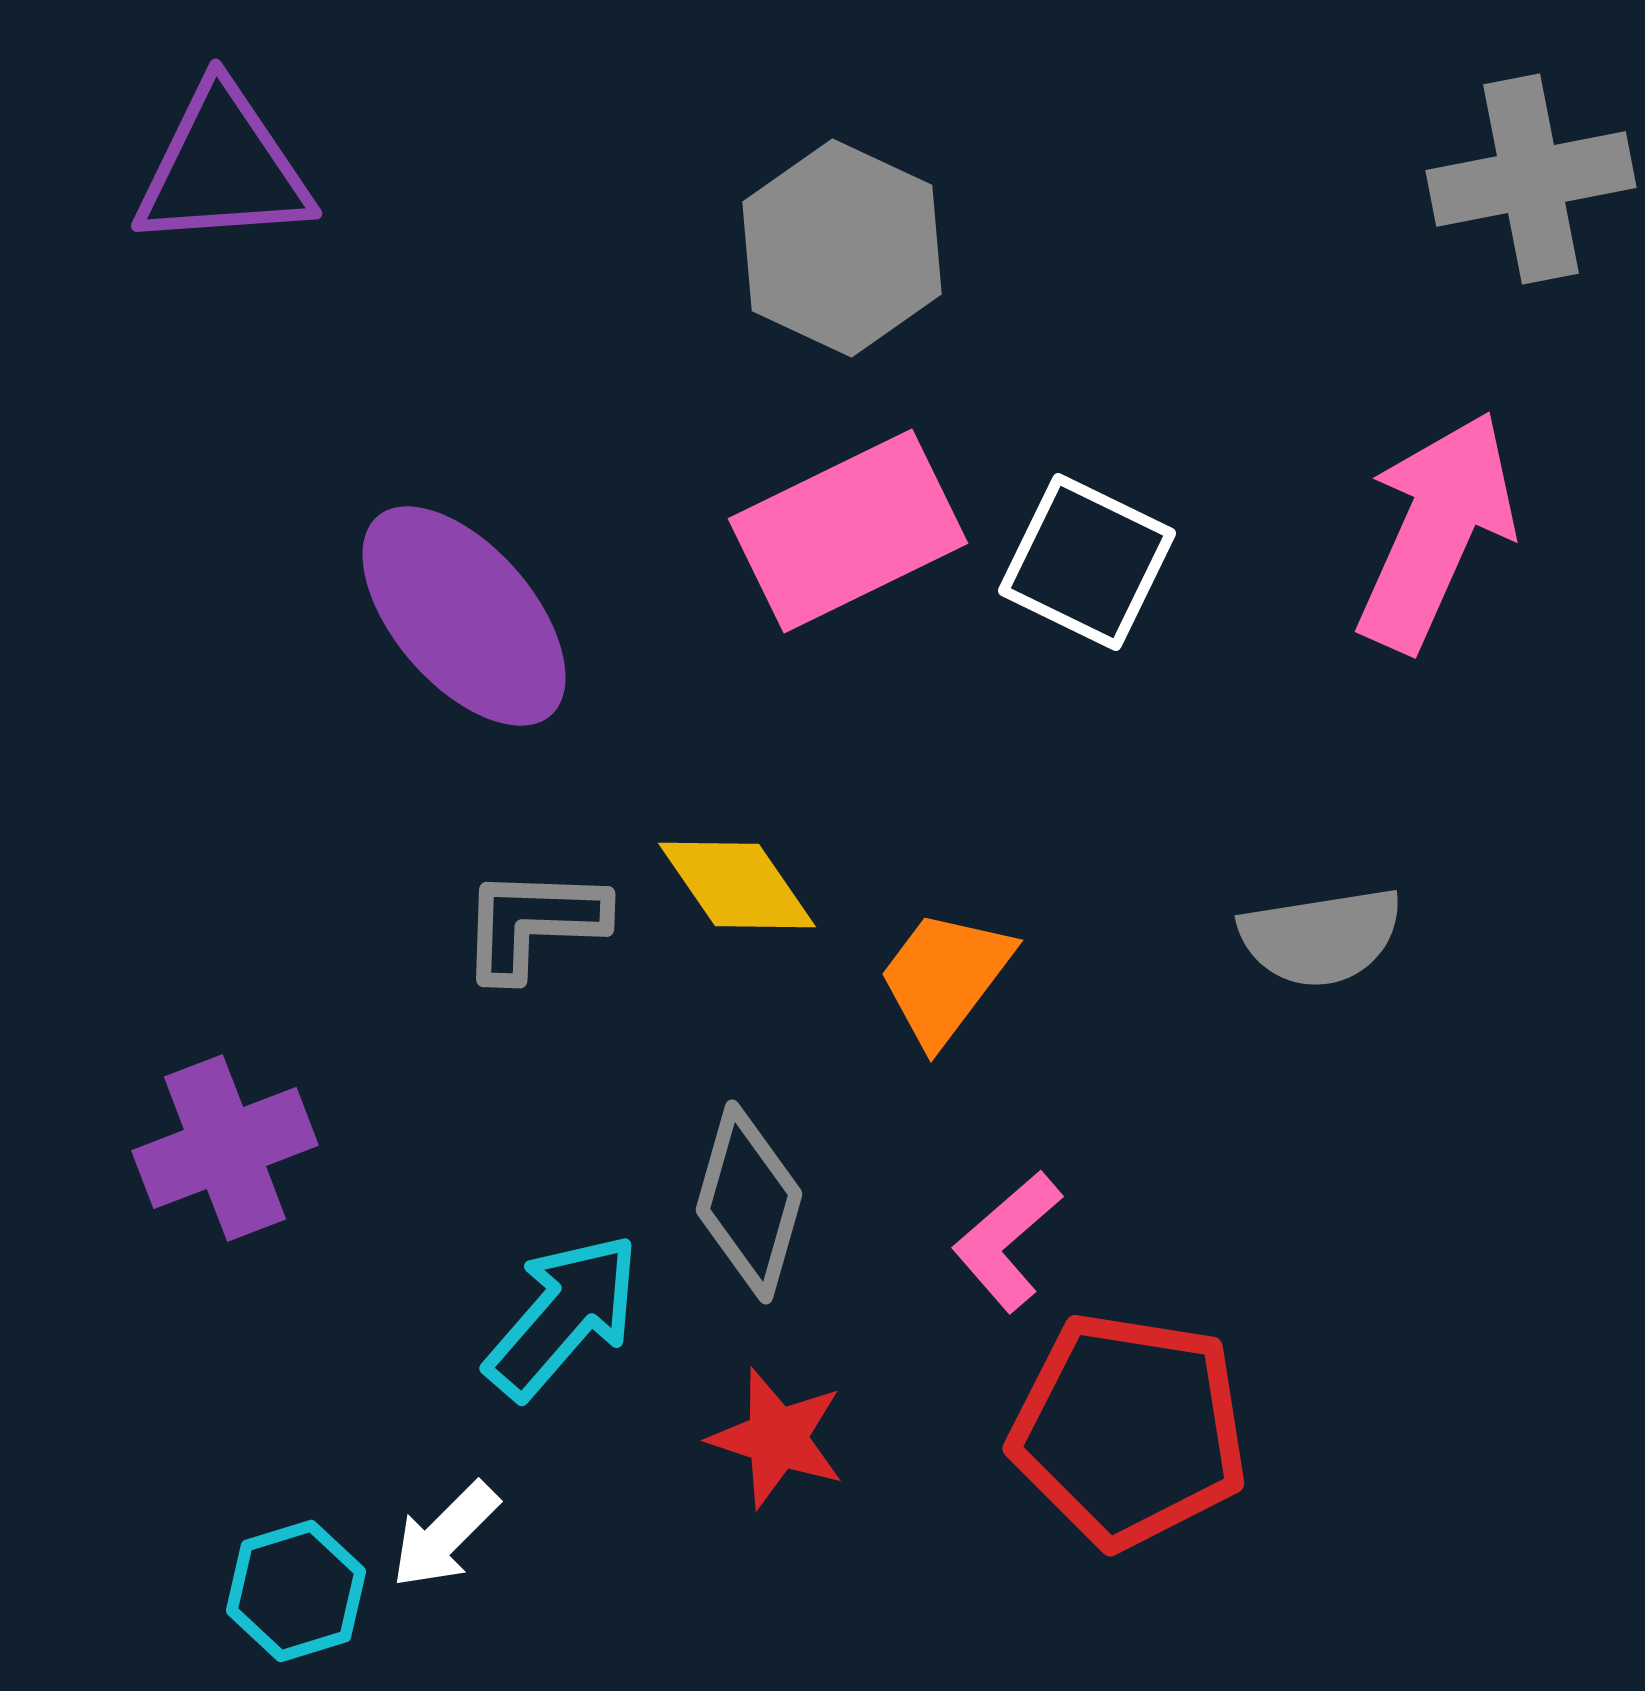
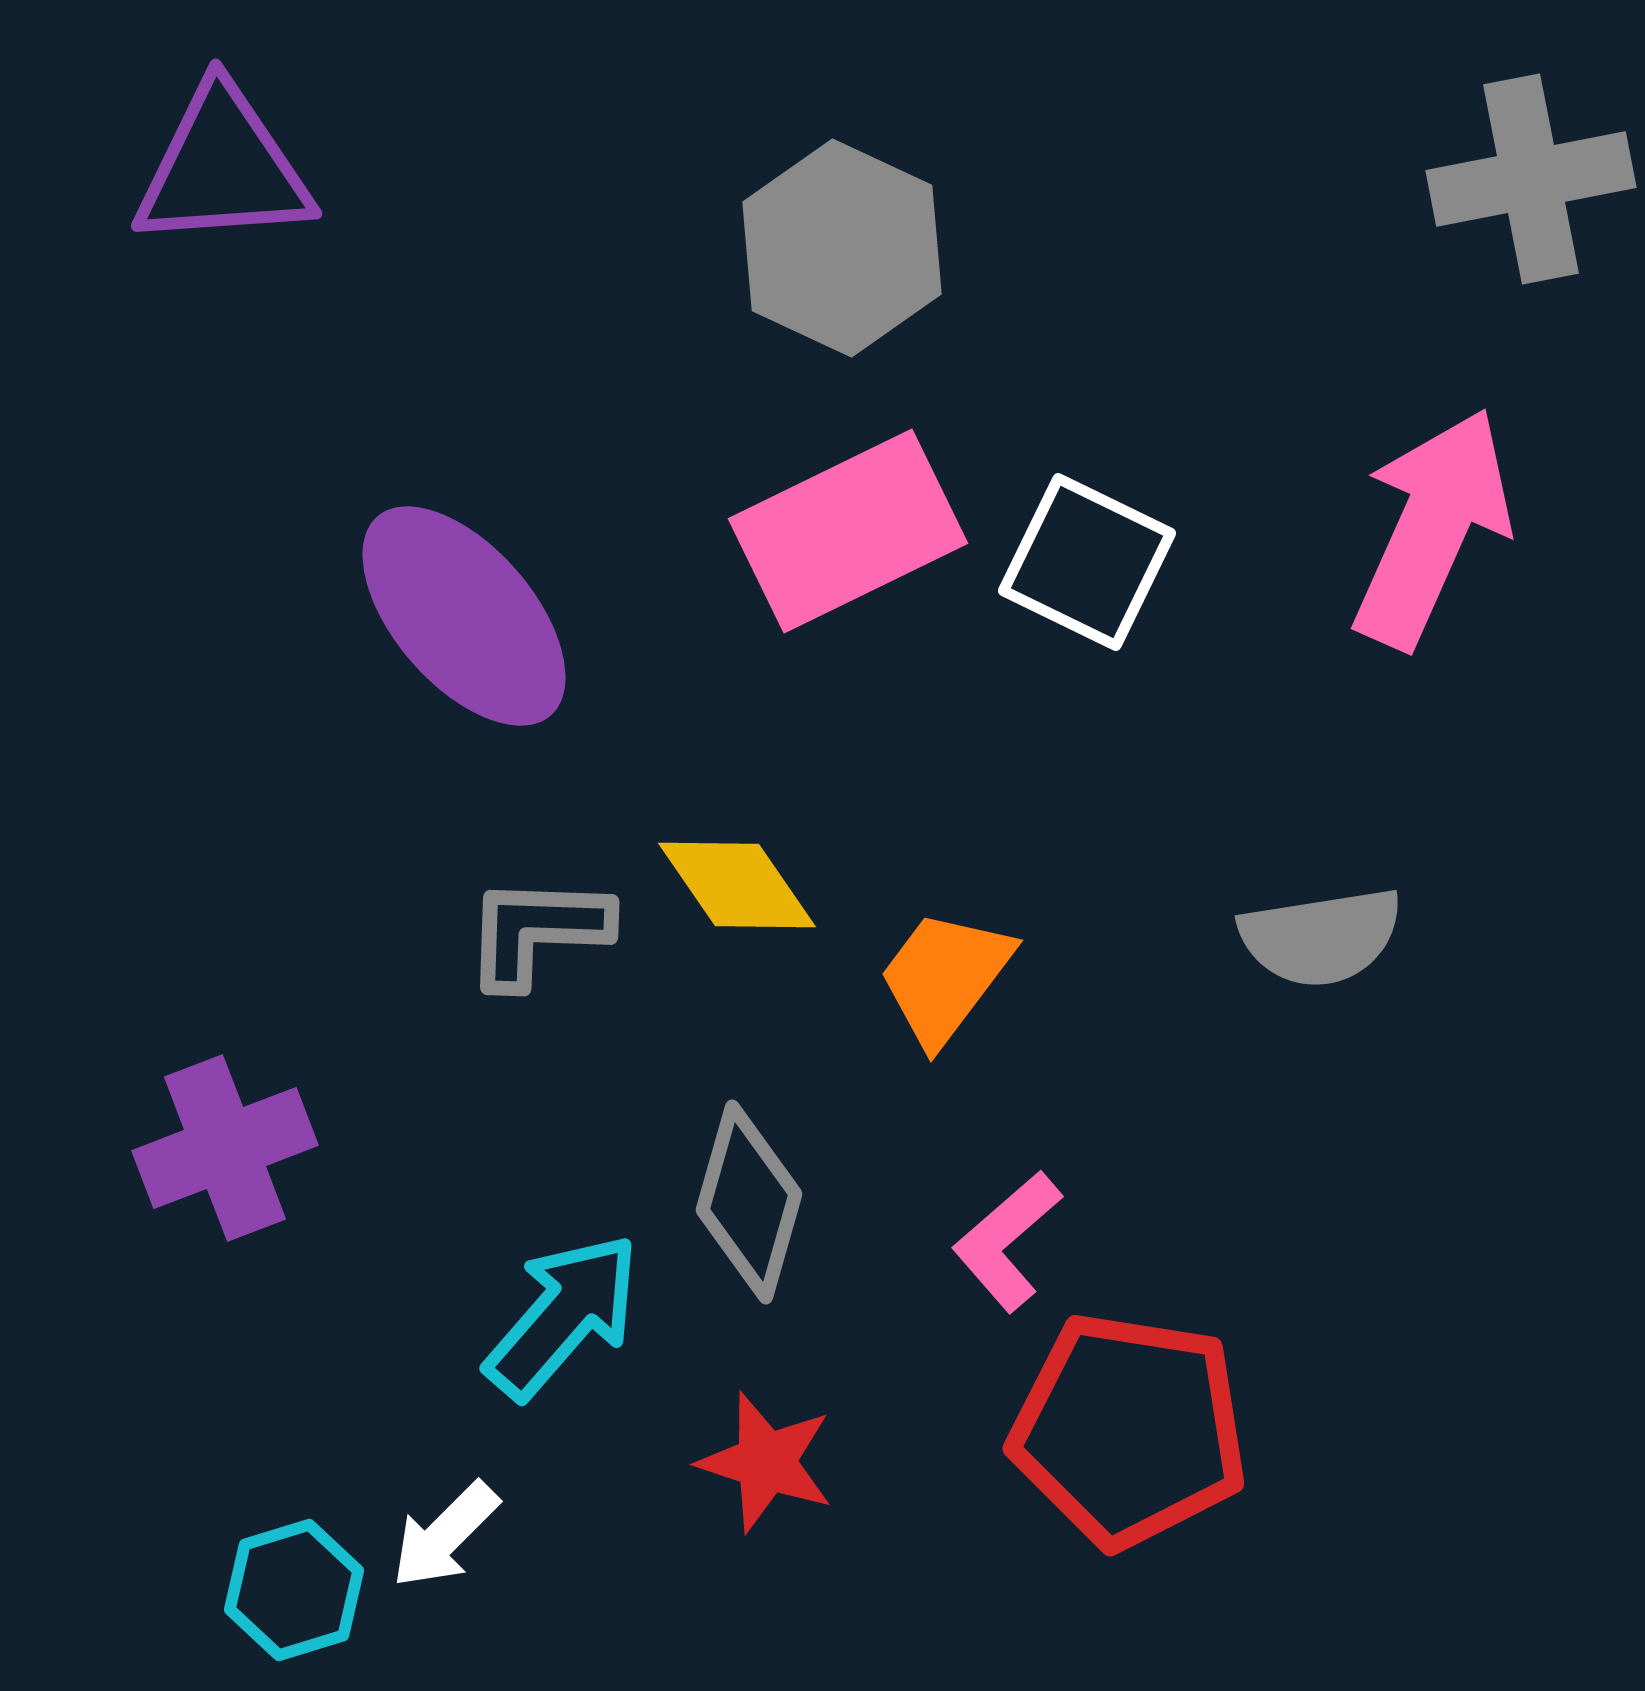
pink arrow: moved 4 px left, 3 px up
gray L-shape: moved 4 px right, 8 px down
red star: moved 11 px left, 24 px down
cyan hexagon: moved 2 px left, 1 px up
